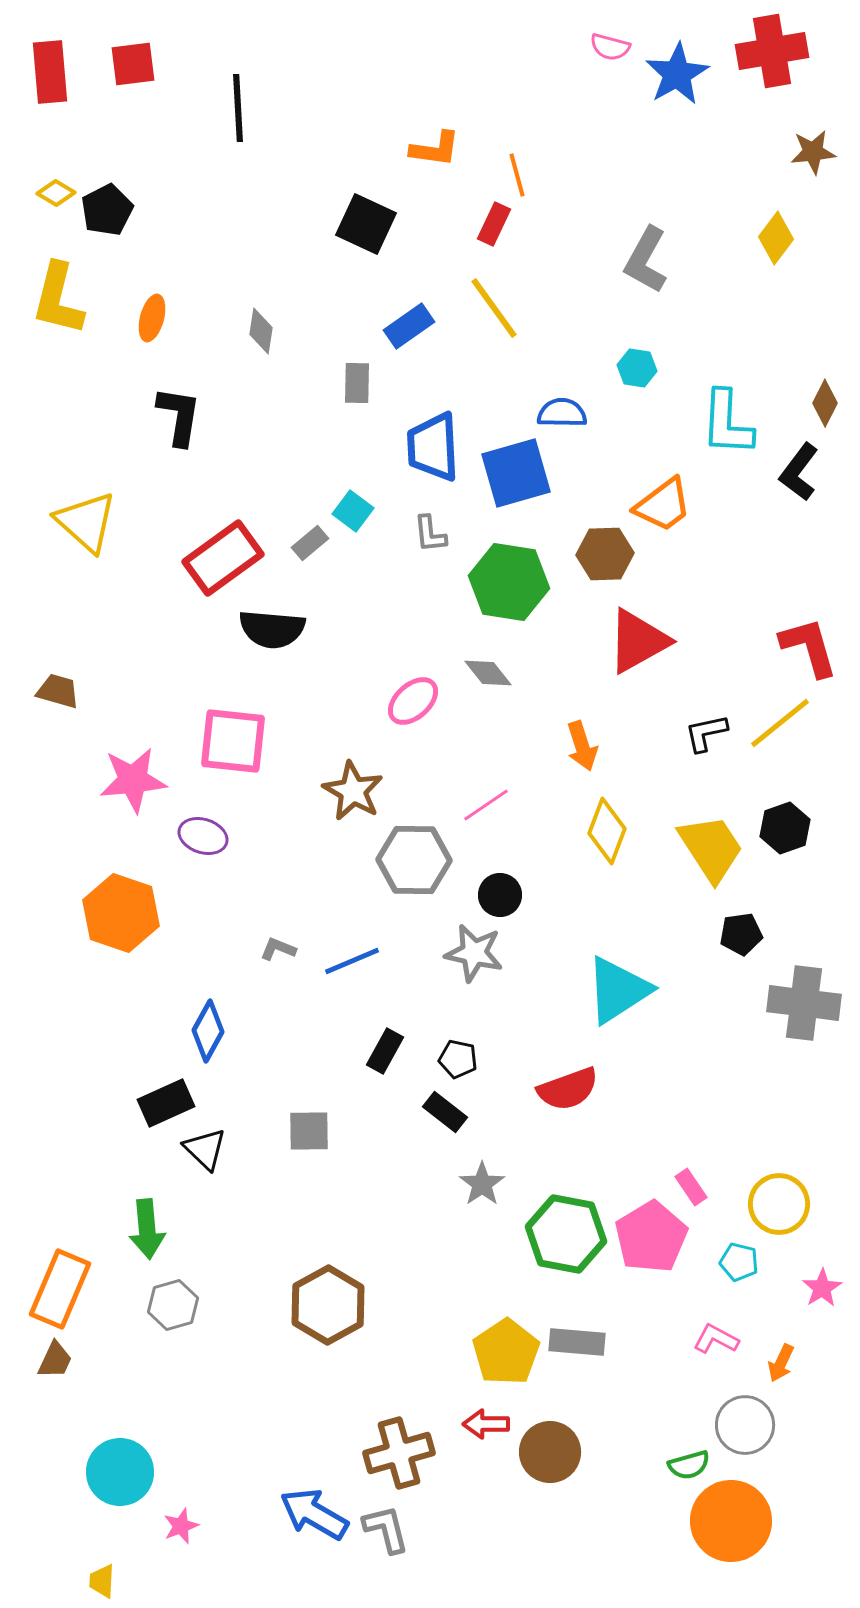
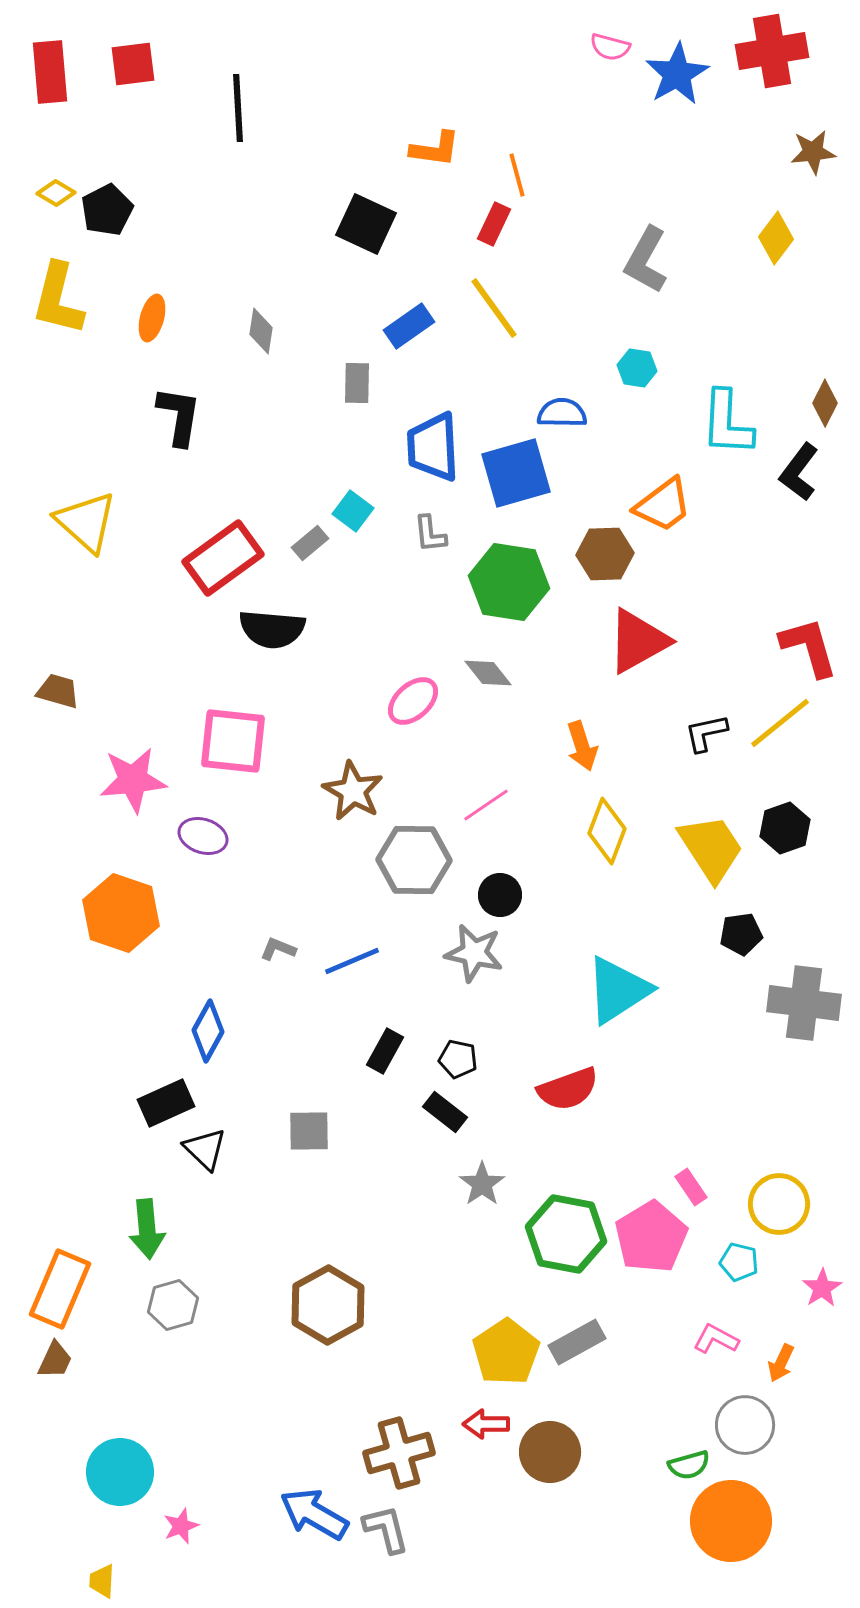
gray rectangle at (577, 1342): rotated 34 degrees counterclockwise
